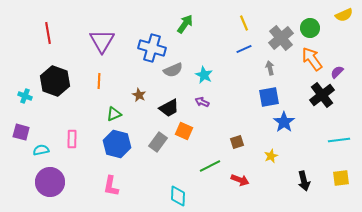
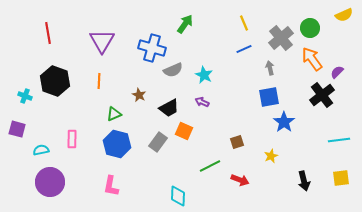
purple square: moved 4 px left, 3 px up
